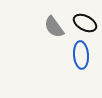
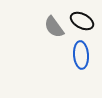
black ellipse: moved 3 px left, 2 px up
